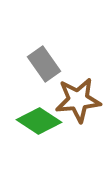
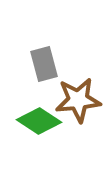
gray rectangle: rotated 20 degrees clockwise
